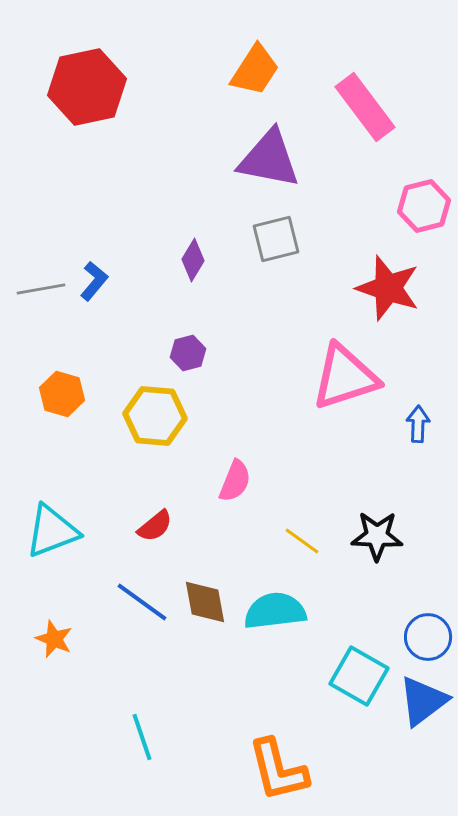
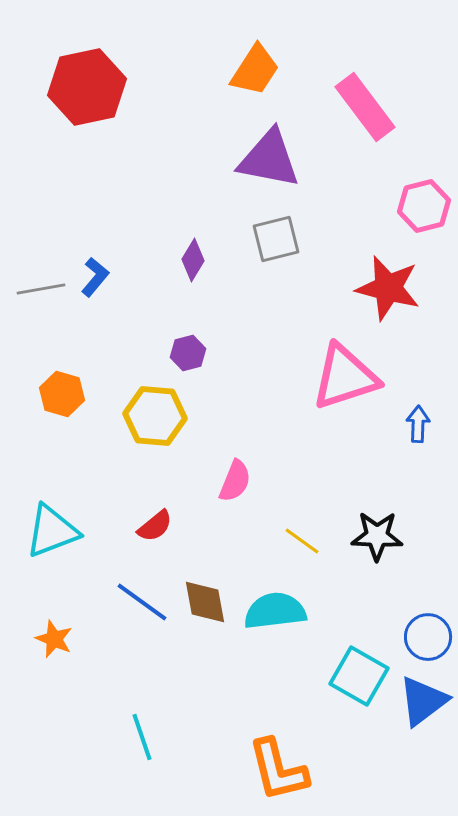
blue L-shape: moved 1 px right, 4 px up
red star: rotated 4 degrees counterclockwise
